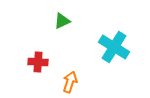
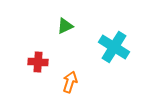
green triangle: moved 3 px right, 5 px down
